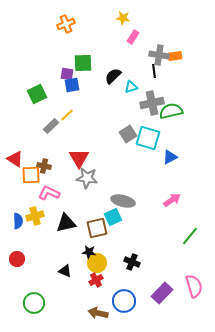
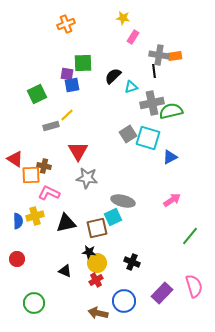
gray rectangle at (51, 126): rotated 28 degrees clockwise
red triangle at (79, 158): moved 1 px left, 7 px up
